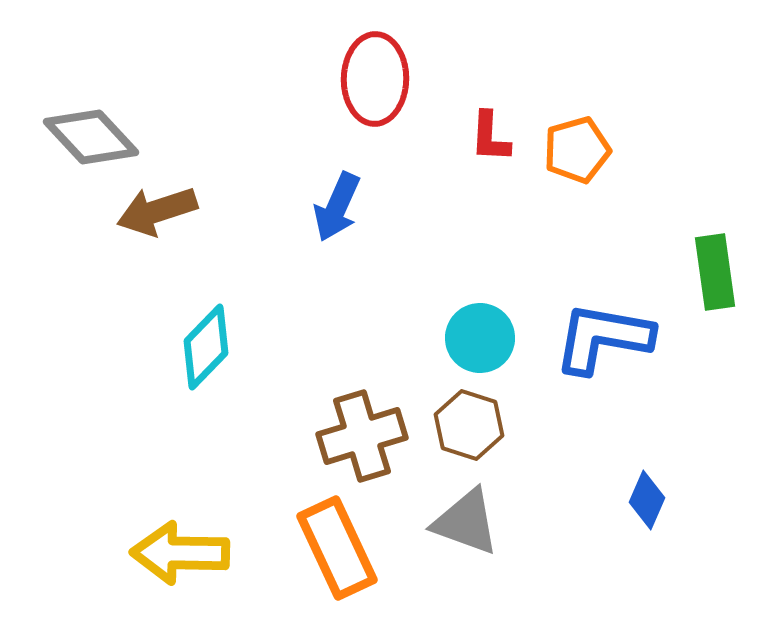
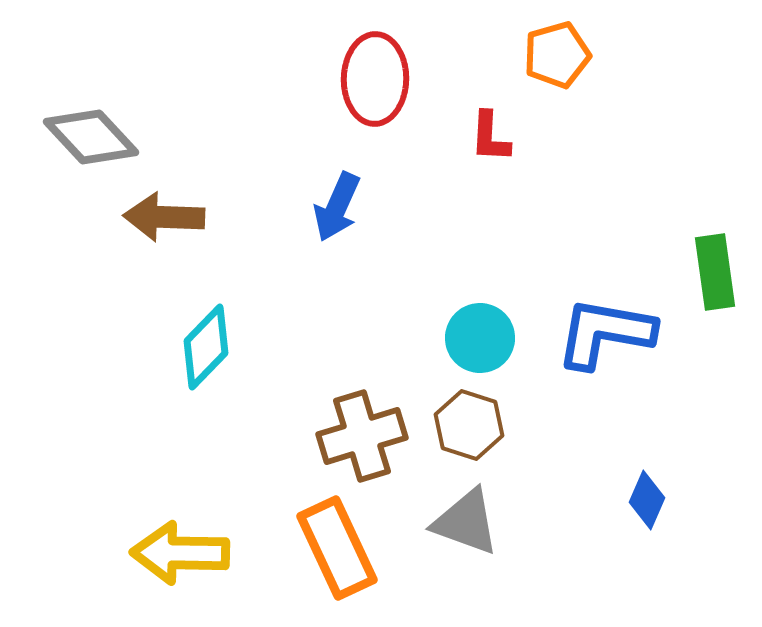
orange pentagon: moved 20 px left, 95 px up
brown arrow: moved 7 px right, 6 px down; rotated 20 degrees clockwise
blue L-shape: moved 2 px right, 5 px up
